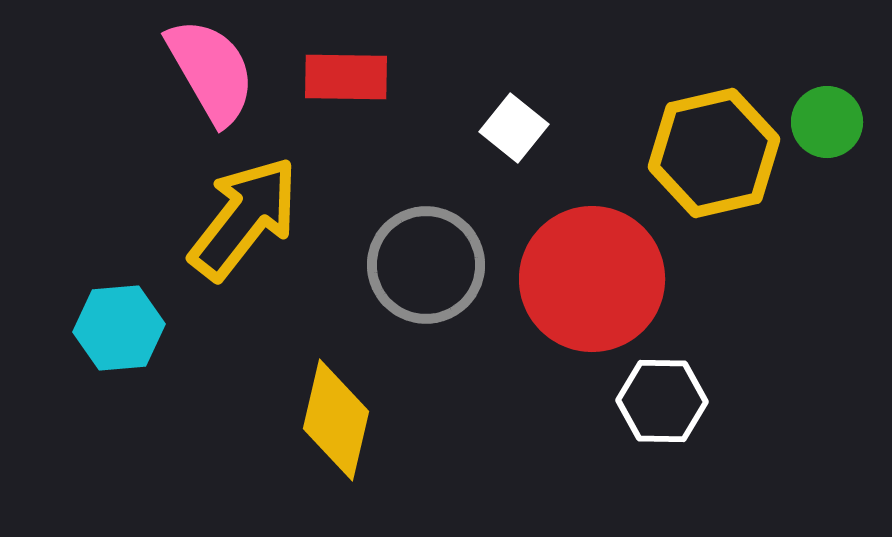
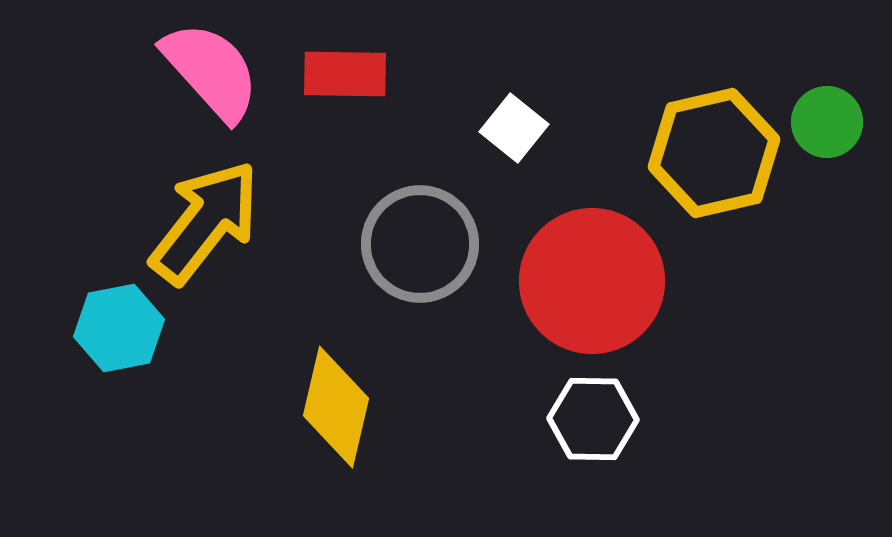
pink semicircle: rotated 12 degrees counterclockwise
red rectangle: moved 1 px left, 3 px up
yellow arrow: moved 39 px left, 4 px down
gray circle: moved 6 px left, 21 px up
red circle: moved 2 px down
cyan hexagon: rotated 6 degrees counterclockwise
white hexagon: moved 69 px left, 18 px down
yellow diamond: moved 13 px up
